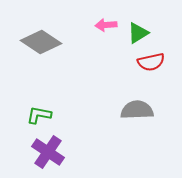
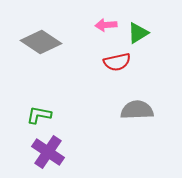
red semicircle: moved 34 px left
